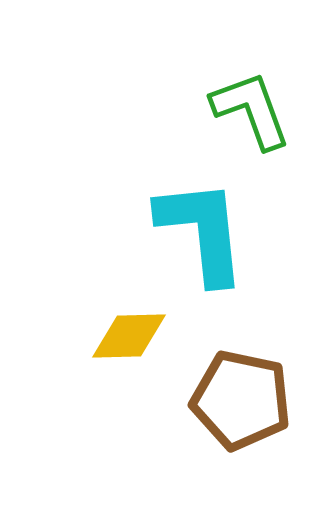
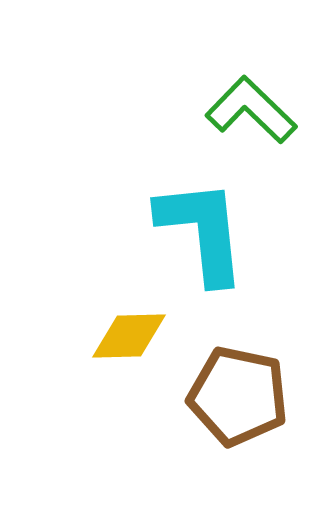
green L-shape: rotated 26 degrees counterclockwise
brown pentagon: moved 3 px left, 4 px up
